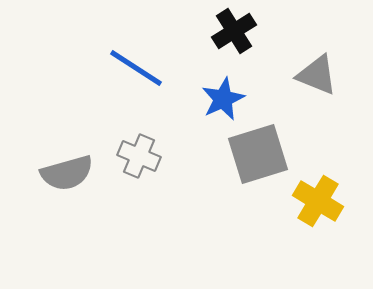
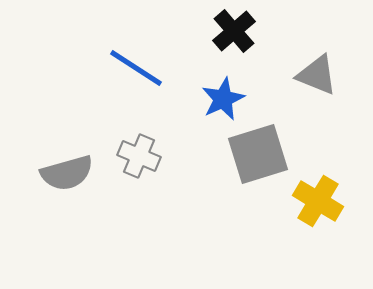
black cross: rotated 9 degrees counterclockwise
